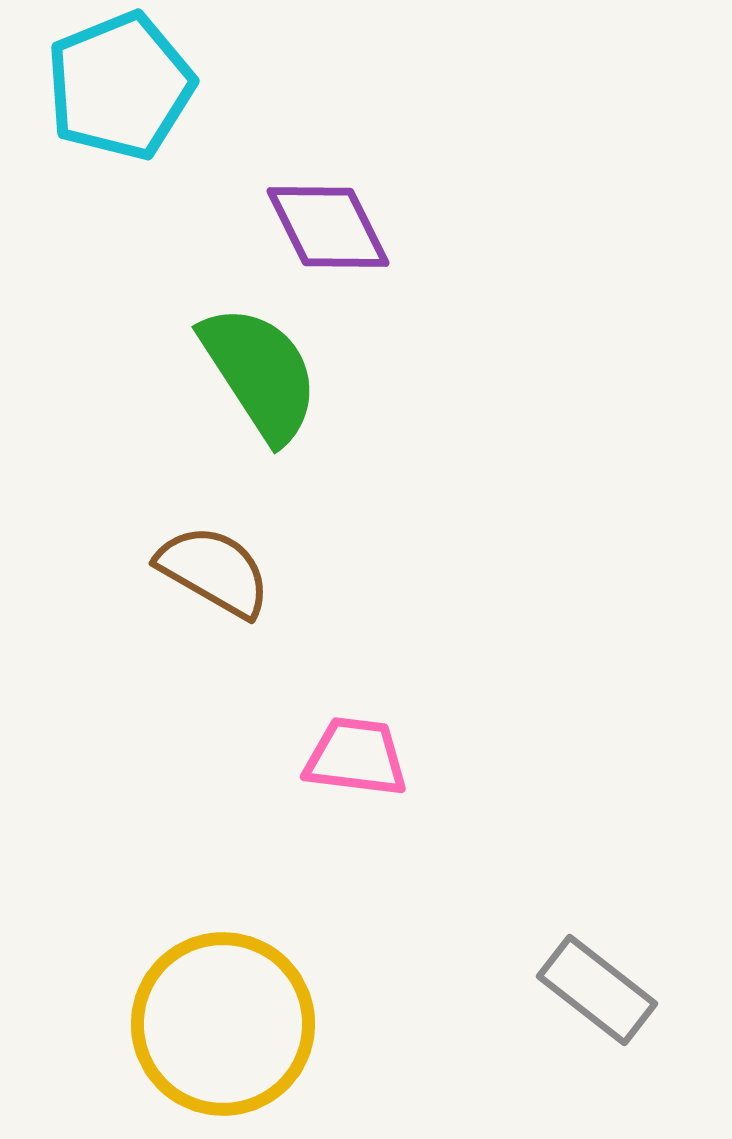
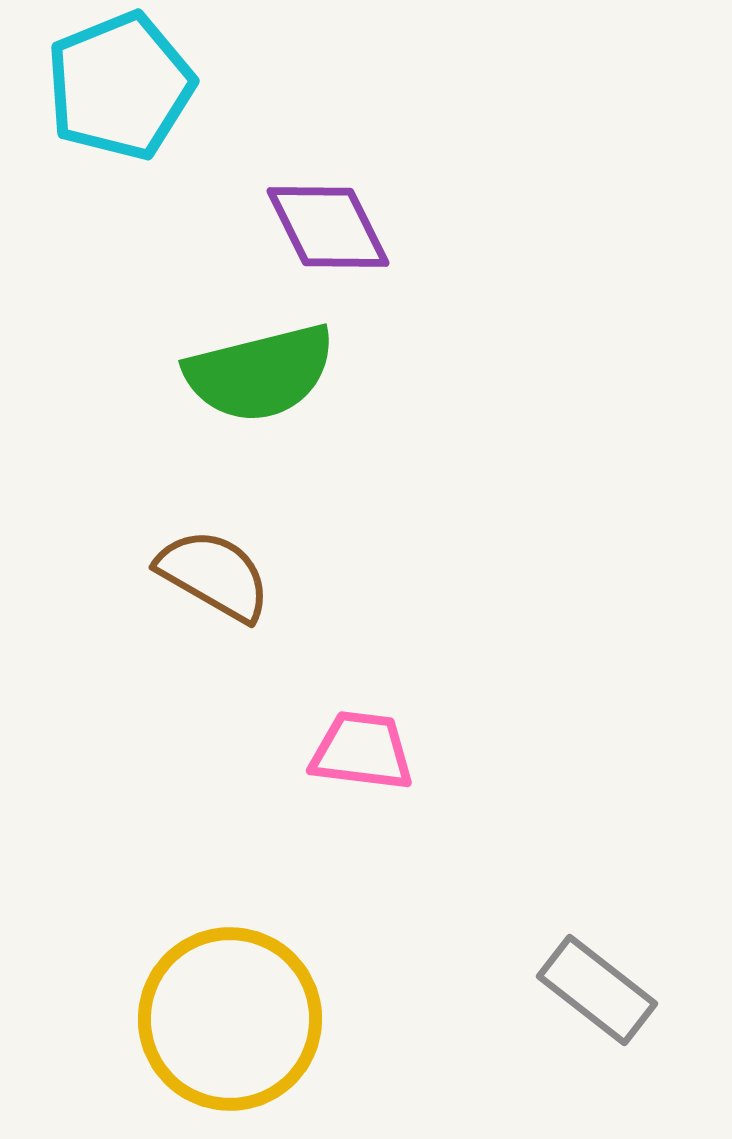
green semicircle: rotated 109 degrees clockwise
brown semicircle: moved 4 px down
pink trapezoid: moved 6 px right, 6 px up
yellow circle: moved 7 px right, 5 px up
